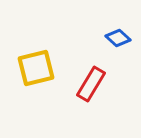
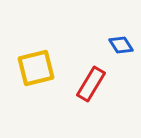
blue diamond: moved 3 px right, 7 px down; rotated 15 degrees clockwise
